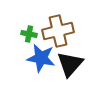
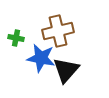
green cross: moved 13 px left, 4 px down
black triangle: moved 4 px left, 6 px down
